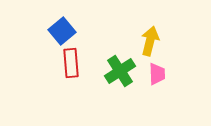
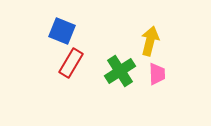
blue square: rotated 28 degrees counterclockwise
red rectangle: rotated 36 degrees clockwise
